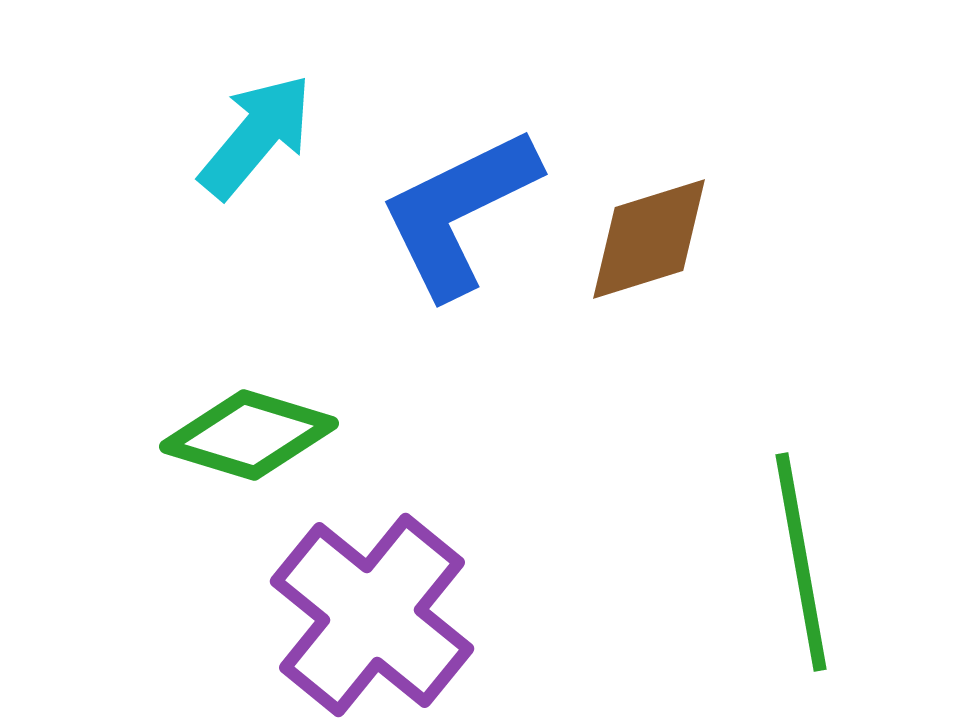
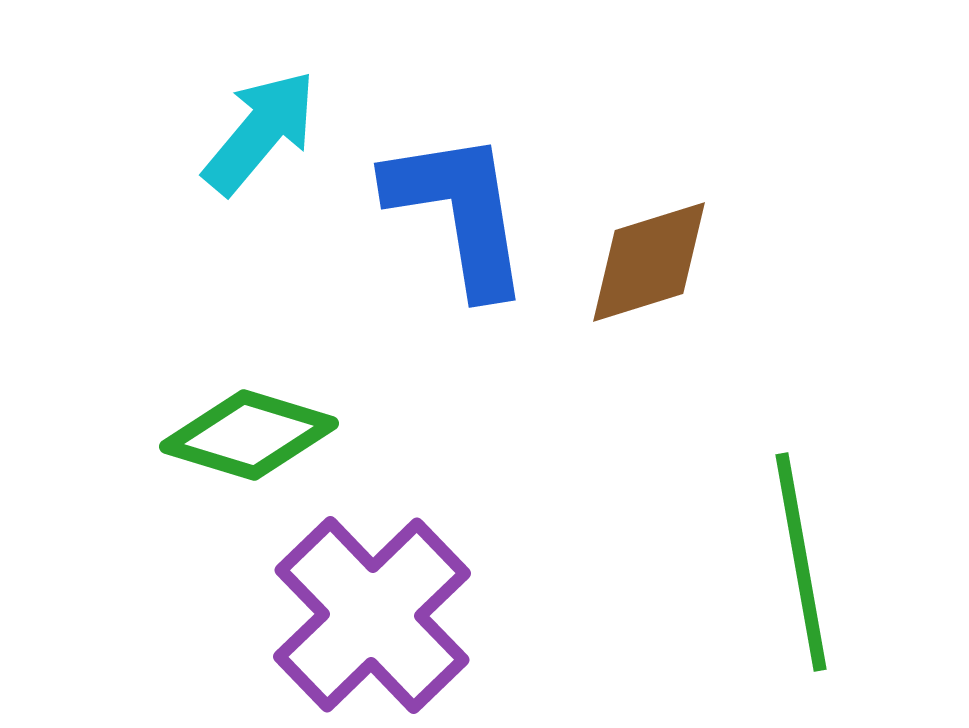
cyan arrow: moved 4 px right, 4 px up
blue L-shape: rotated 107 degrees clockwise
brown diamond: moved 23 px down
purple cross: rotated 7 degrees clockwise
